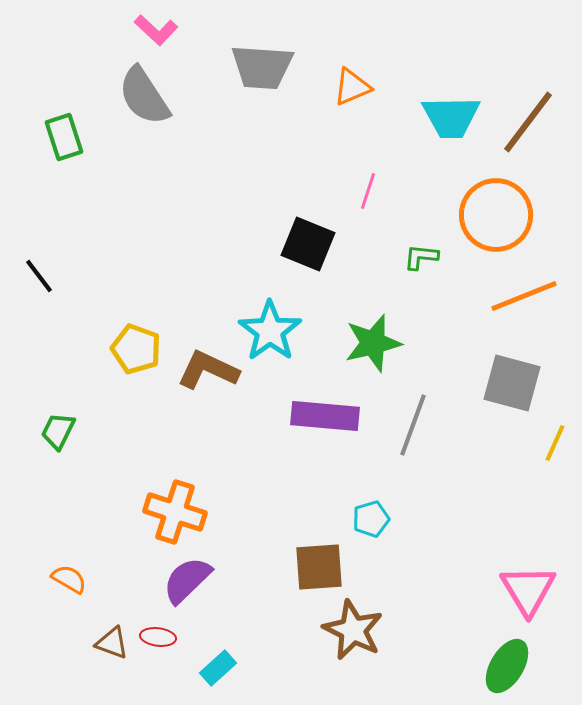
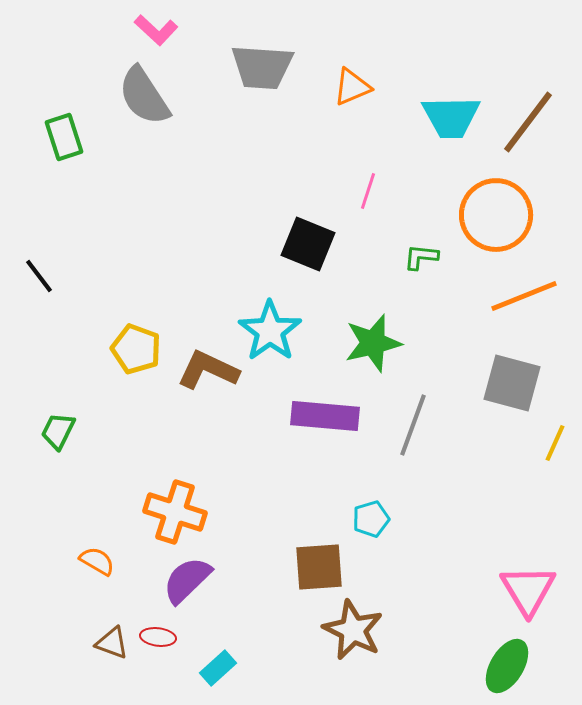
orange semicircle: moved 28 px right, 18 px up
